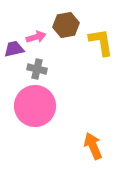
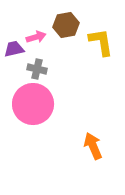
pink circle: moved 2 px left, 2 px up
